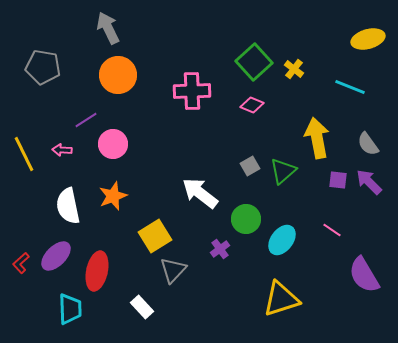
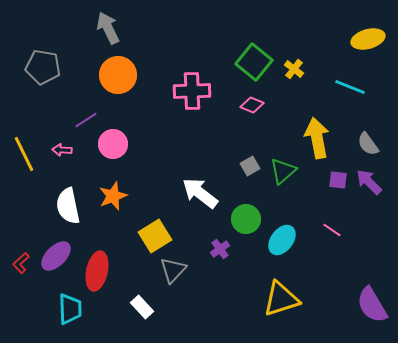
green square: rotated 9 degrees counterclockwise
purple semicircle: moved 8 px right, 30 px down
